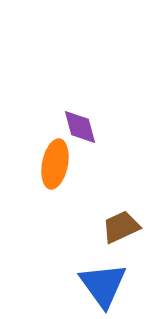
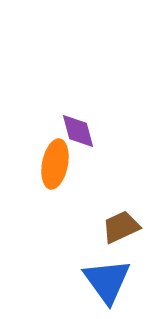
purple diamond: moved 2 px left, 4 px down
blue triangle: moved 4 px right, 4 px up
